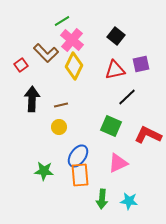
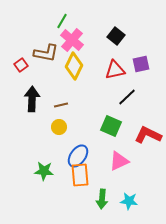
green line: rotated 28 degrees counterclockwise
brown L-shape: rotated 35 degrees counterclockwise
pink triangle: moved 1 px right, 2 px up
